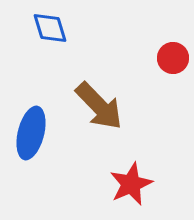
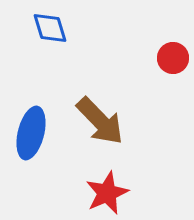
brown arrow: moved 1 px right, 15 px down
red star: moved 24 px left, 9 px down
